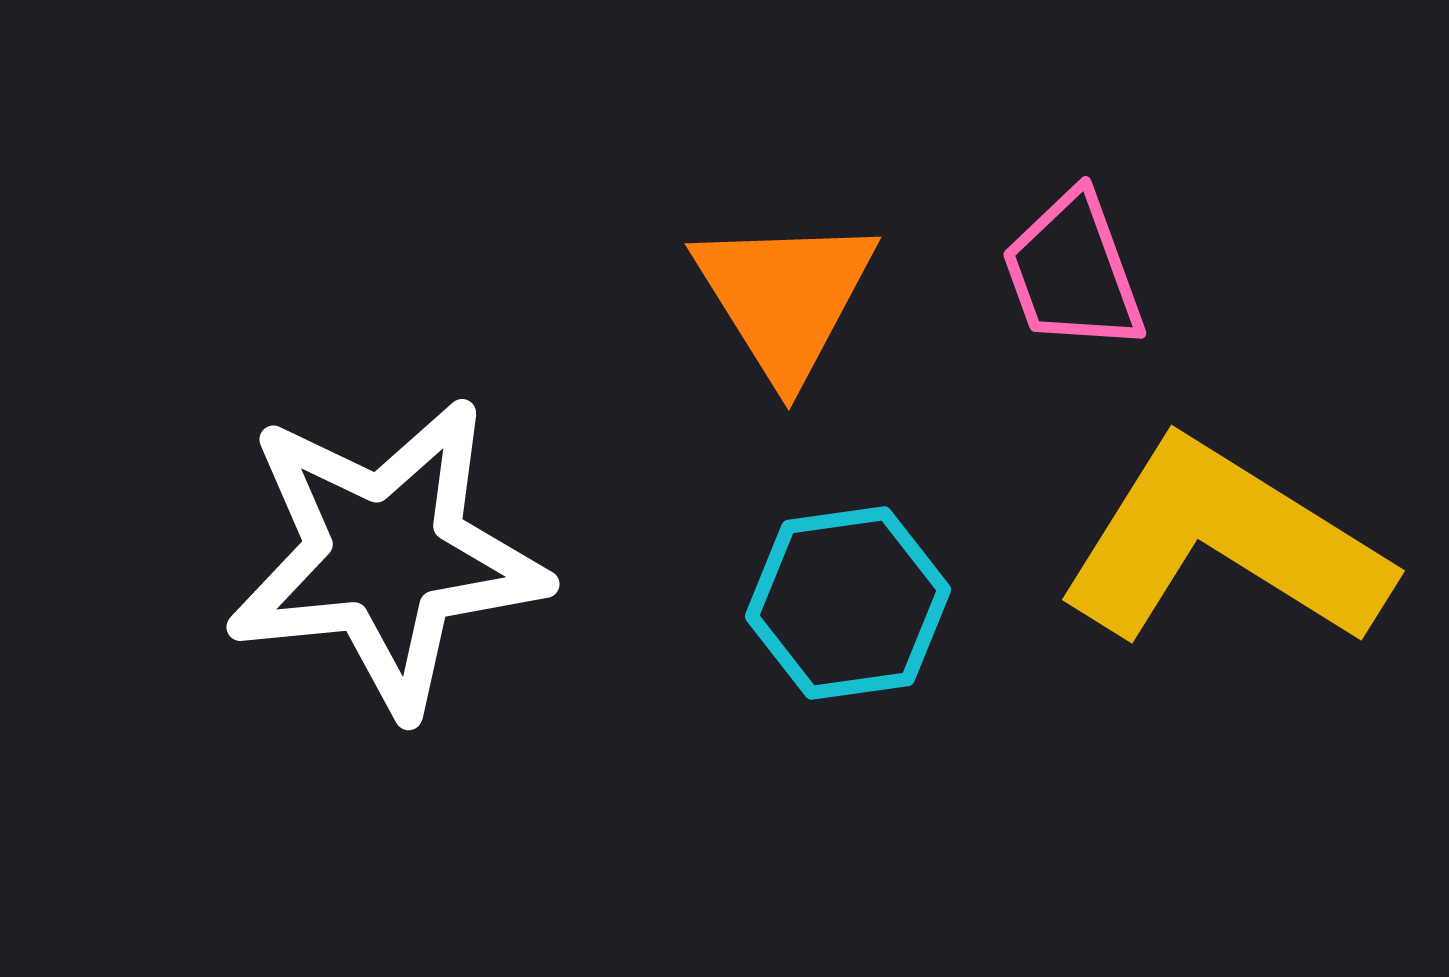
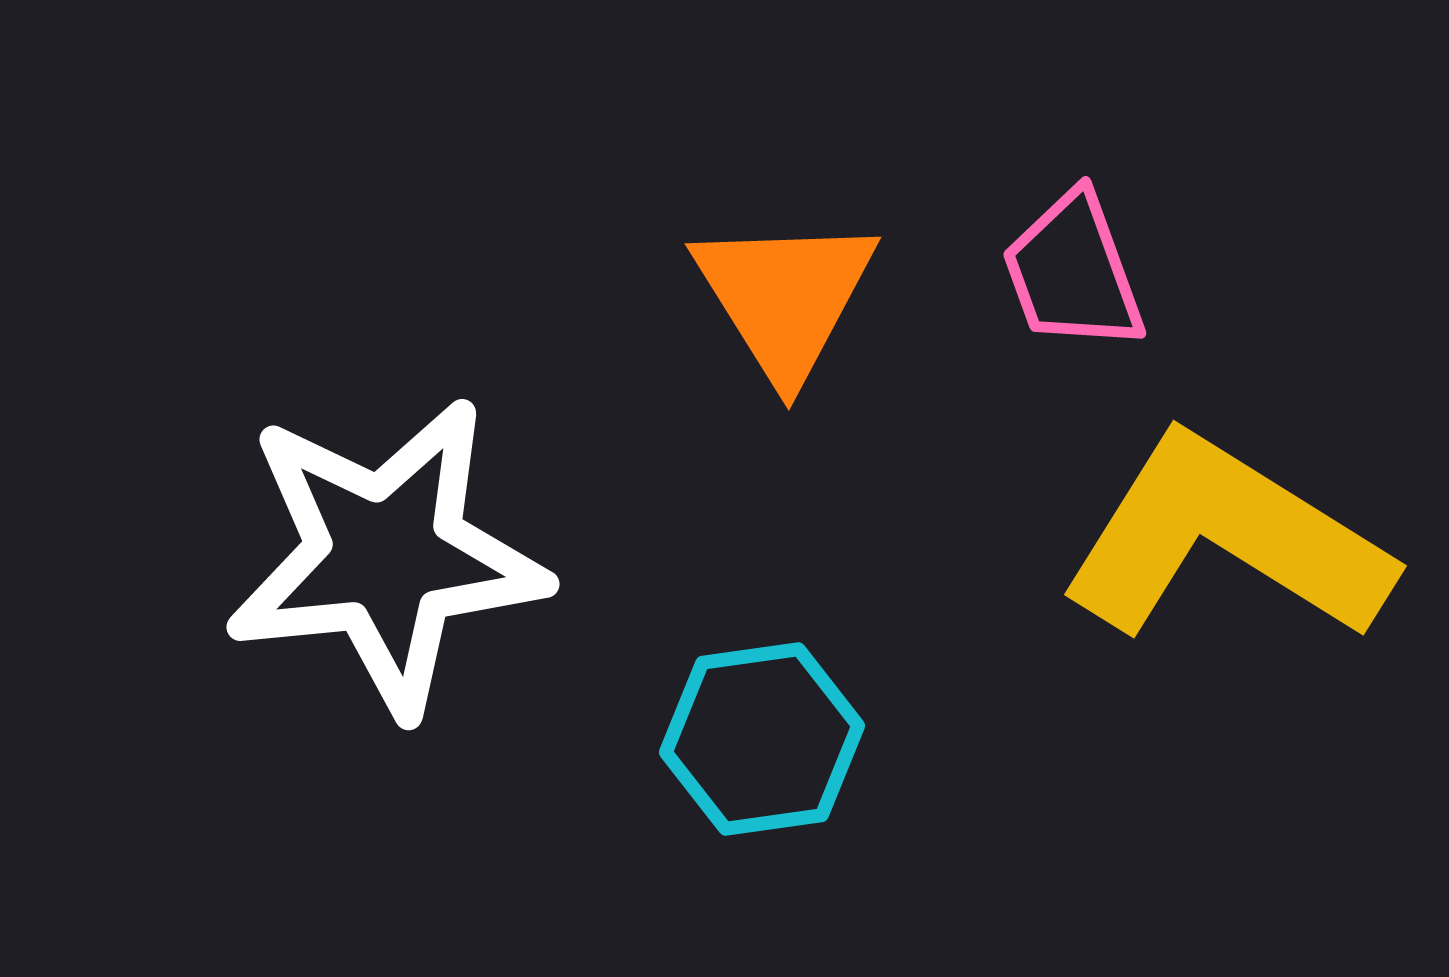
yellow L-shape: moved 2 px right, 5 px up
cyan hexagon: moved 86 px left, 136 px down
